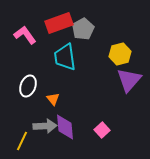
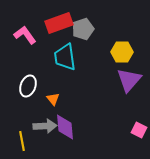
gray pentagon: rotated 10 degrees clockwise
yellow hexagon: moved 2 px right, 2 px up; rotated 15 degrees clockwise
pink square: moved 37 px right; rotated 21 degrees counterclockwise
yellow line: rotated 36 degrees counterclockwise
